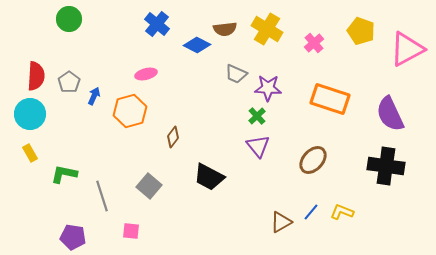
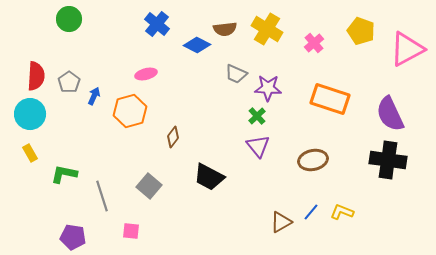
brown ellipse: rotated 36 degrees clockwise
black cross: moved 2 px right, 6 px up
